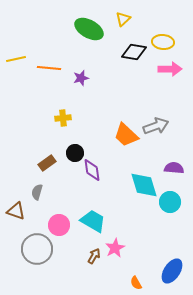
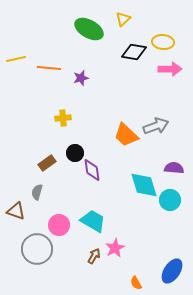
cyan circle: moved 2 px up
